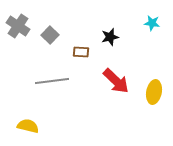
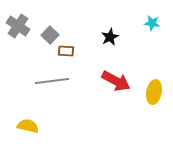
black star: rotated 12 degrees counterclockwise
brown rectangle: moved 15 px left, 1 px up
red arrow: rotated 16 degrees counterclockwise
